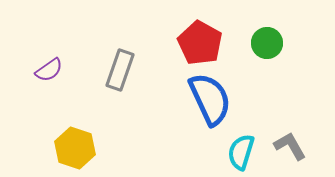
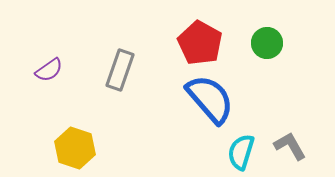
blue semicircle: rotated 16 degrees counterclockwise
